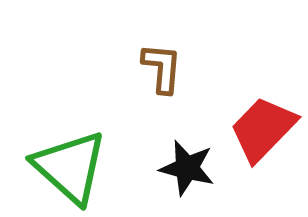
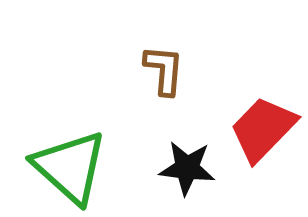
brown L-shape: moved 2 px right, 2 px down
black star: rotated 8 degrees counterclockwise
